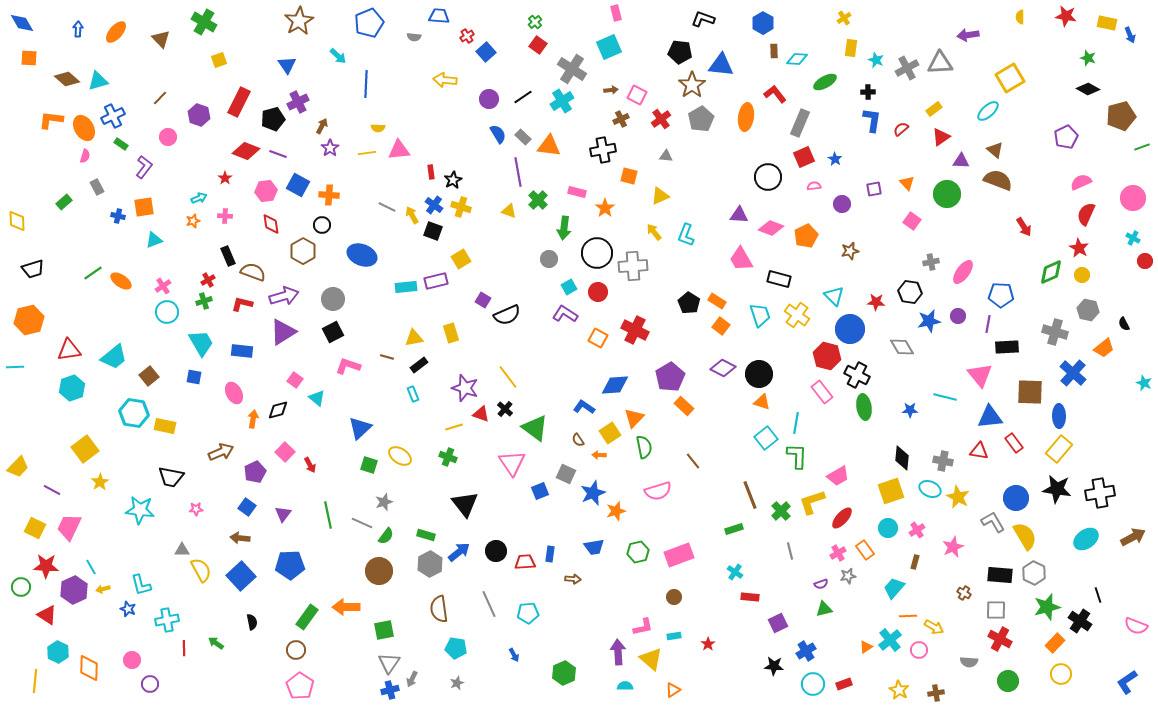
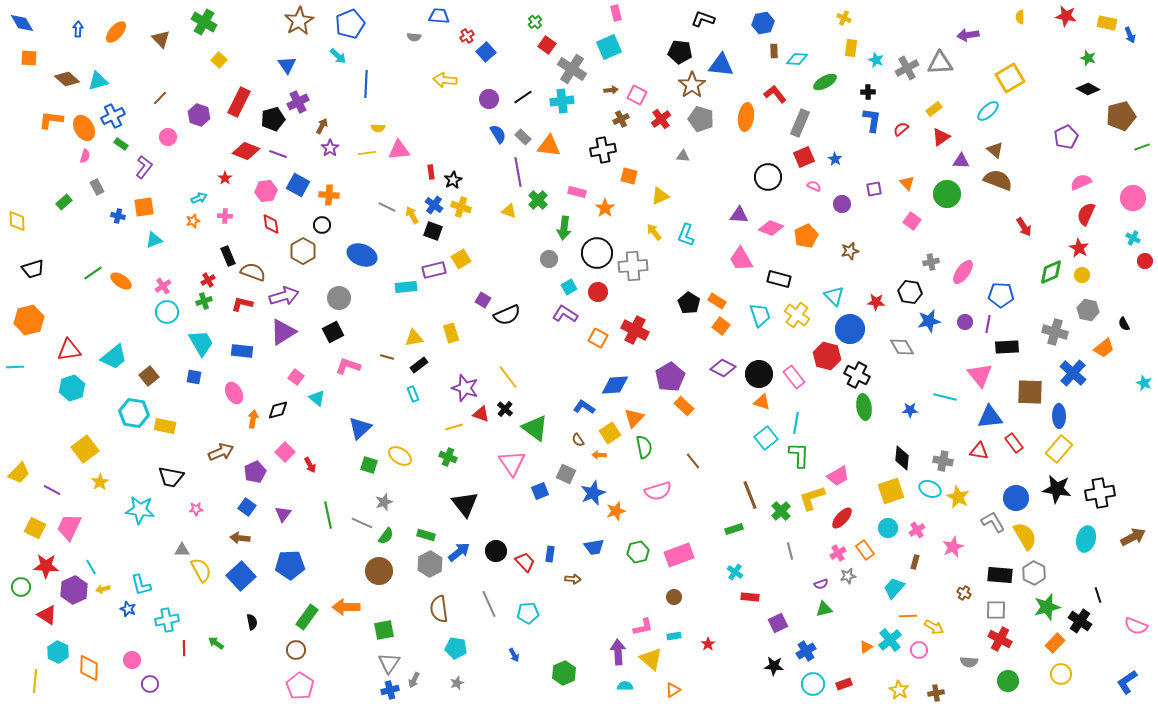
yellow cross at (844, 18): rotated 32 degrees counterclockwise
blue pentagon at (369, 23): moved 19 px left, 1 px down
blue hexagon at (763, 23): rotated 20 degrees clockwise
red square at (538, 45): moved 9 px right
yellow square at (219, 60): rotated 28 degrees counterclockwise
cyan cross at (562, 101): rotated 25 degrees clockwise
gray pentagon at (701, 119): rotated 25 degrees counterclockwise
gray triangle at (666, 156): moved 17 px right
pink semicircle at (814, 186): rotated 32 degrees clockwise
purple rectangle at (436, 281): moved 2 px left, 11 px up
gray circle at (333, 299): moved 6 px right, 1 px up
purple circle at (958, 316): moved 7 px right, 6 px down
pink square at (295, 380): moved 1 px right, 3 px up
pink rectangle at (822, 392): moved 28 px left, 15 px up
green L-shape at (797, 456): moved 2 px right, 1 px up
yellow trapezoid at (18, 467): moved 1 px right, 6 px down
yellow L-shape at (812, 502): moved 4 px up
cyan ellipse at (1086, 539): rotated 40 degrees counterclockwise
red trapezoid at (525, 562): rotated 50 degrees clockwise
gray arrow at (412, 679): moved 2 px right, 1 px down
